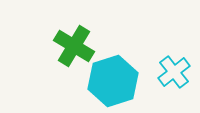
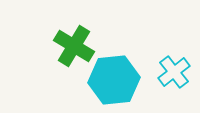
cyan hexagon: moved 1 px right, 1 px up; rotated 12 degrees clockwise
